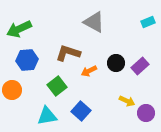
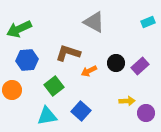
green square: moved 3 px left
yellow arrow: rotated 28 degrees counterclockwise
